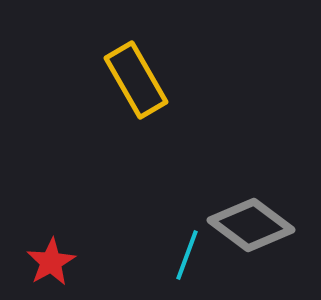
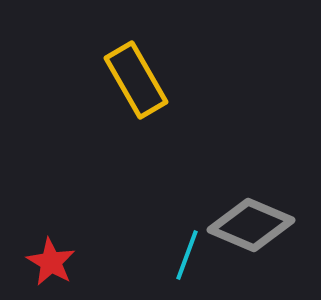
gray diamond: rotated 14 degrees counterclockwise
red star: rotated 12 degrees counterclockwise
